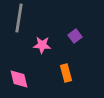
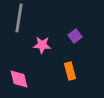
orange rectangle: moved 4 px right, 2 px up
